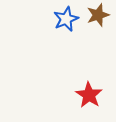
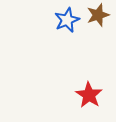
blue star: moved 1 px right, 1 px down
